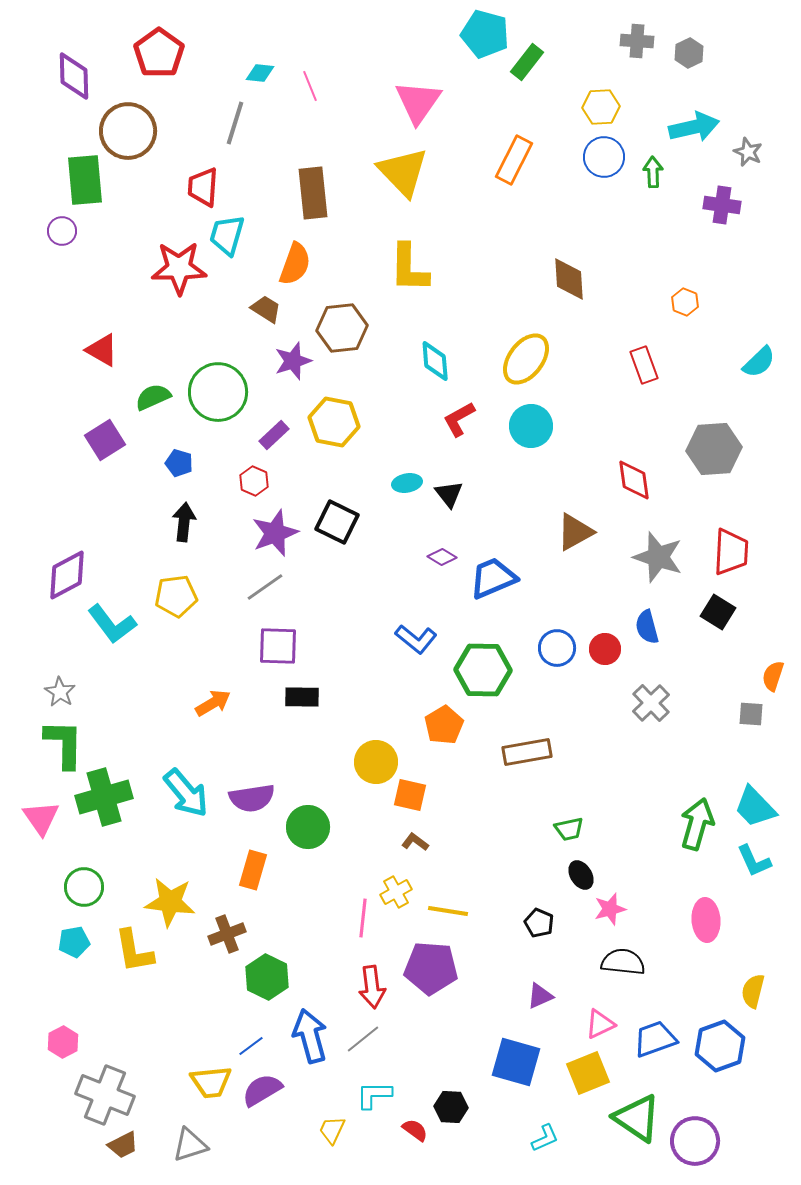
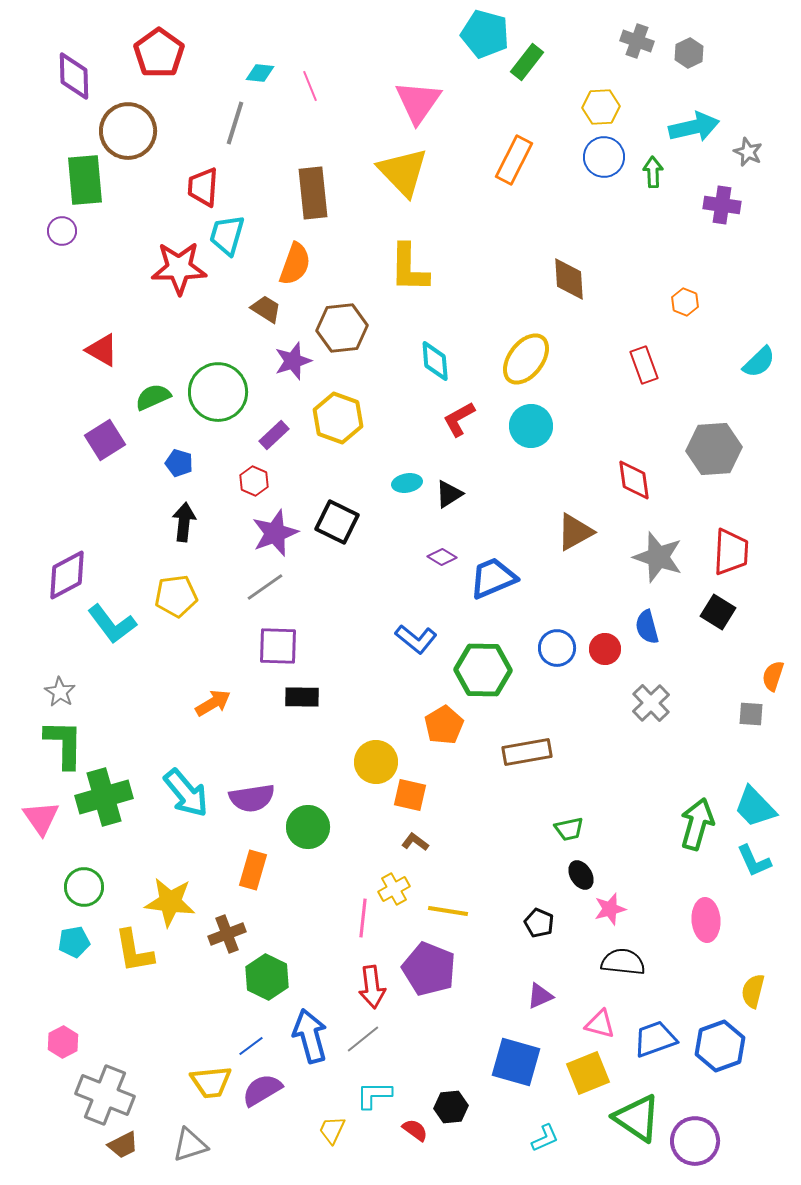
gray cross at (637, 41): rotated 16 degrees clockwise
yellow hexagon at (334, 422): moved 4 px right, 4 px up; rotated 9 degrees clockwise
black triangle at (449, 494): rotated 36 degrees clockwise
yellow cross at (396, 892): moved 2 px left, 3 px up
purple pentagon at (431, 968): moved 2 px left, 1 px down; rotated 18 degrees clockwise
pink triangle at (600, 1024): rotated 40 degrees clockwise
black hexagon at (451, 1107): rotated 8 degrees counterclockwise
